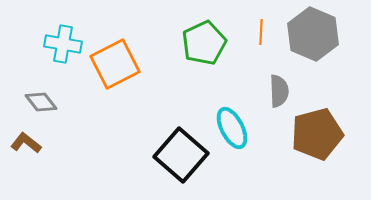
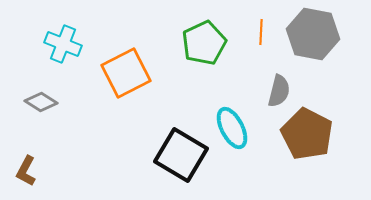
gray hexagon: rotated 12 degrees counterclockwise
cyan cross: rotated 12 degrees clockwise
orange square: moved 11 px right, 9 px down
gray semicircle: rotated 16 degrees clockwise
gray diamond: rotated 20 degrees counterclockwise
brown pentagon: moved 10 px left; rotated 30 degrees counterclockwise
brown L-shape: moved 28 px down; rotated 100 degrees counterclockwise
black square: rotated 10 degrees counterclockwise
